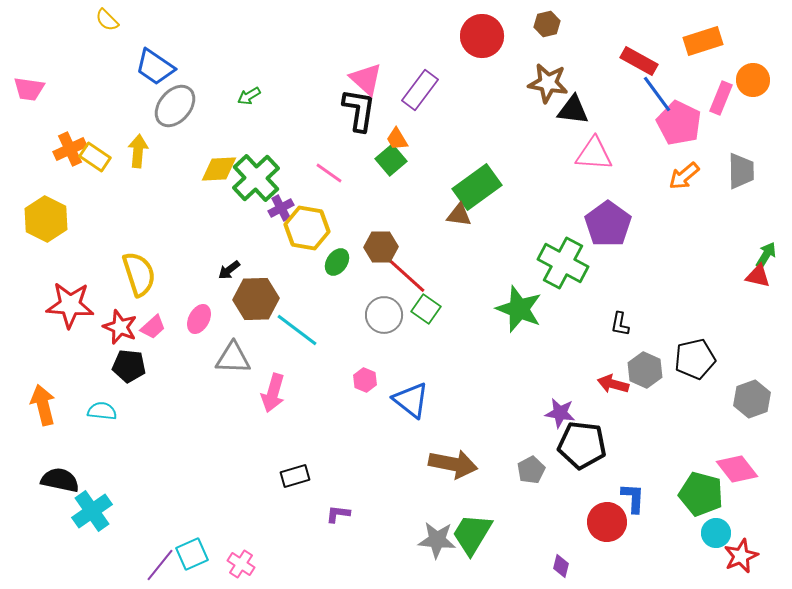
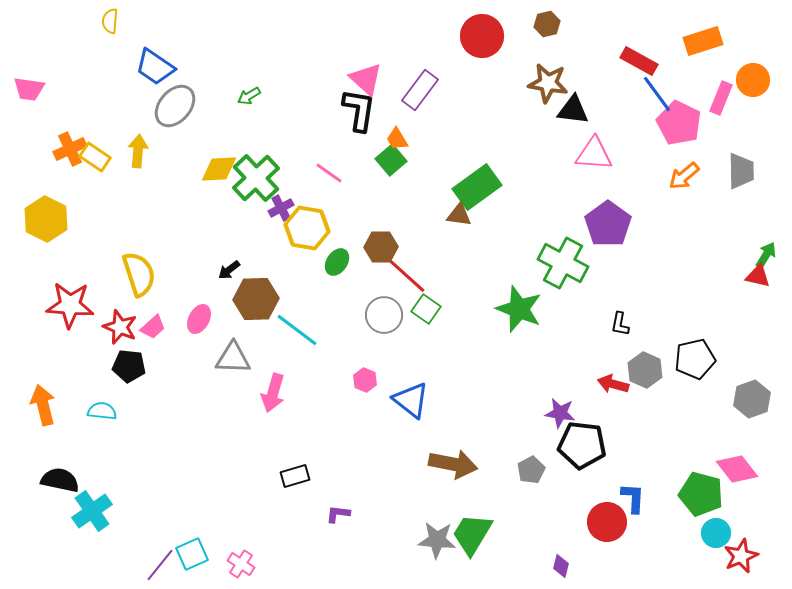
yellow semicircle at (107, 20): moved 3 px right, 1 px down; rotated 50 degrees clockwise
